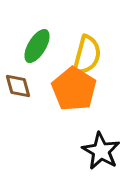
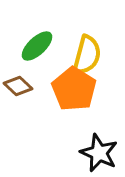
green ellipse: rotated 16 degrees clockwise
brown diamond: rotated 32 degrees counterclockwise
black star: moved 2 px left, 2 px down; rotated 6 degrees counterclockwise
